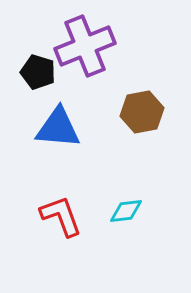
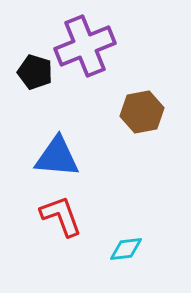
black pentagon: moved 3 px left
blue triangle: moved 1 px left, 29 px down
cyan diamond: moved 38 px down
